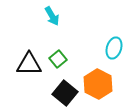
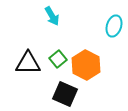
cyan ellipse: moved 22 px up
black triangle: moved 1 px left, 1 px up
orange hexagon: moved 12 px left, 19 px up
black square: moved 1 px down; rotated 15 degrees counterclockwise
